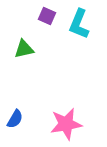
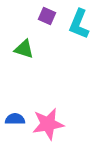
green triangle: rotated 30 degrees clockwise
blue semicircle: rotated 120 degrees counterclockwise
pink star: moved 18 px left
